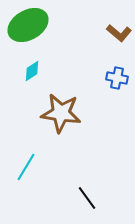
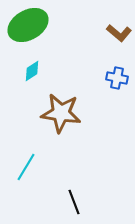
black line: moved 13 px left, 4 px down; rotated 15 degrees clockwise
